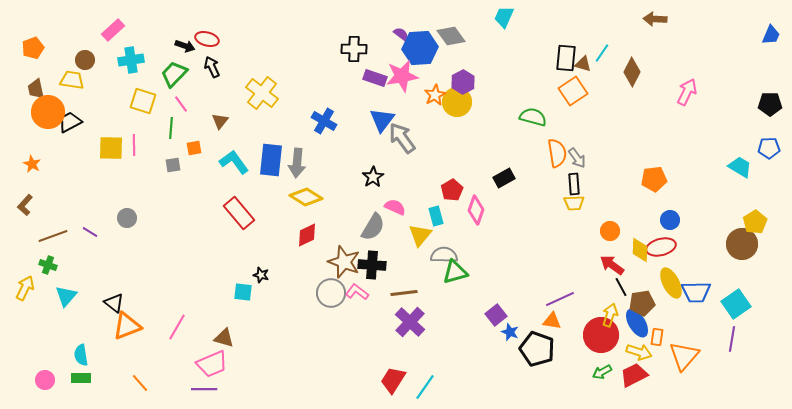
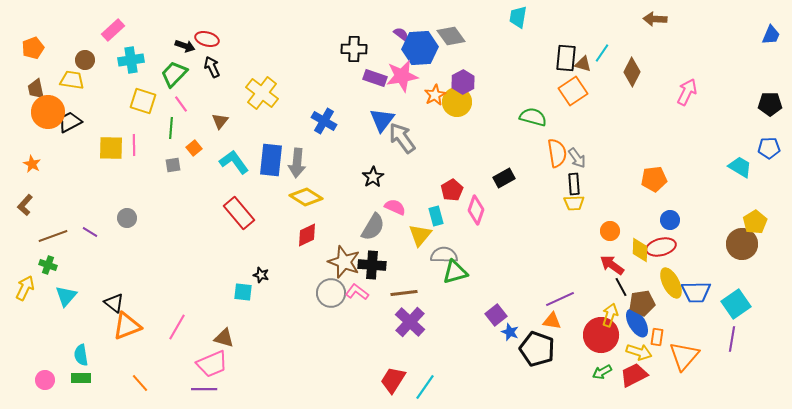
cyan trapezoid at (504, 17): moved 14 px right; rotated 15 degrees counterclockwise
orange square at (194, 148): rotated 28 degrees counterclockwise
